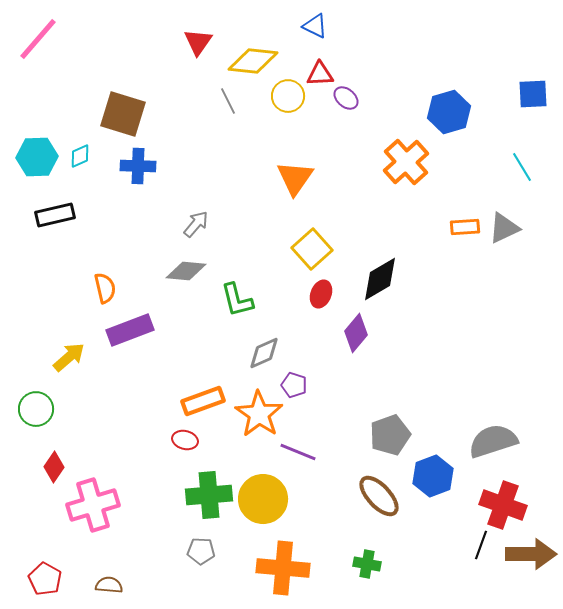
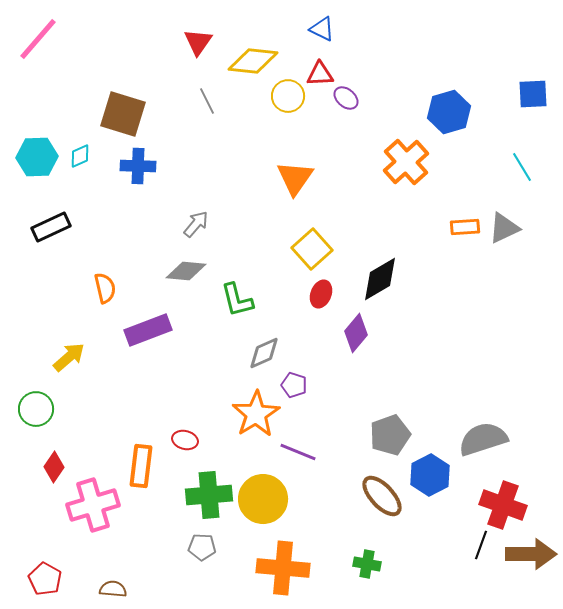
blue triangle at (315, 26): moved 7 px right, 3 px down
gray line at (228, 101): moved 21 px left
black rectangle at (55, 215): moved 4 px left, 12 px down; rotated 12 degrees counterclockwise
purple rectangle at (130, 330): moved 18 px right
orange rectangle at (203, 401): moved 62 px left, 65 px down; rotated 63 degrees counterclockwise
orange star at (259, 414): moved 3 px left; rotated 6 degrees clockwise
gray semicircle at (493, 441): moved 10 px left, 2 px up
blue hexagon at (433, 476): moved 3 px left, 1 px up; rotated 6 degrees counterclockwise
brown ellipse at (379, 496): moved 3 px right
gray pentagon at (201, 551): moved 1 px right, 4 px up
brown semicircle at (109, 585): moved 4 px right, 4 px down
